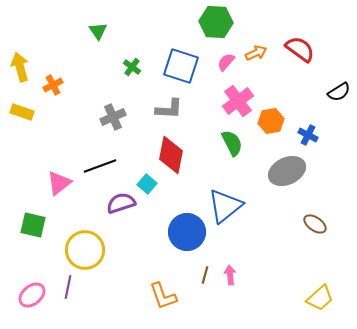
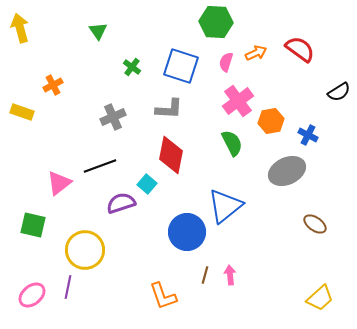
pink semicircle: rotated 24 degrees counterclockwise
yellow arrow: moved 39 px up
